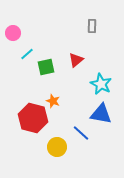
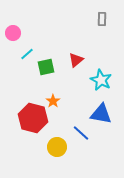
gray rectangle: moved 10 px right, 7 px up
cyan star: moved 4 px up
orange star: rotated 16 degrees clockwise
